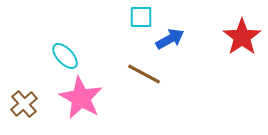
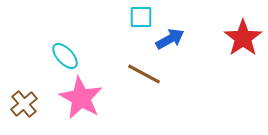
red star: moved 1 px right, 1 px down
